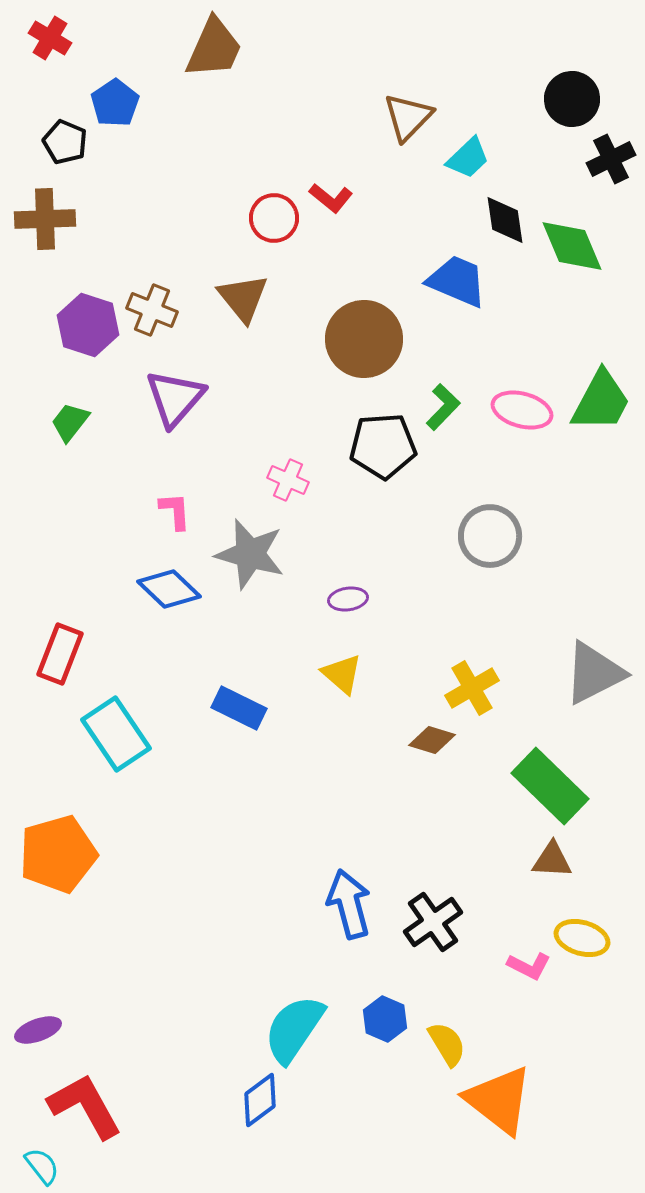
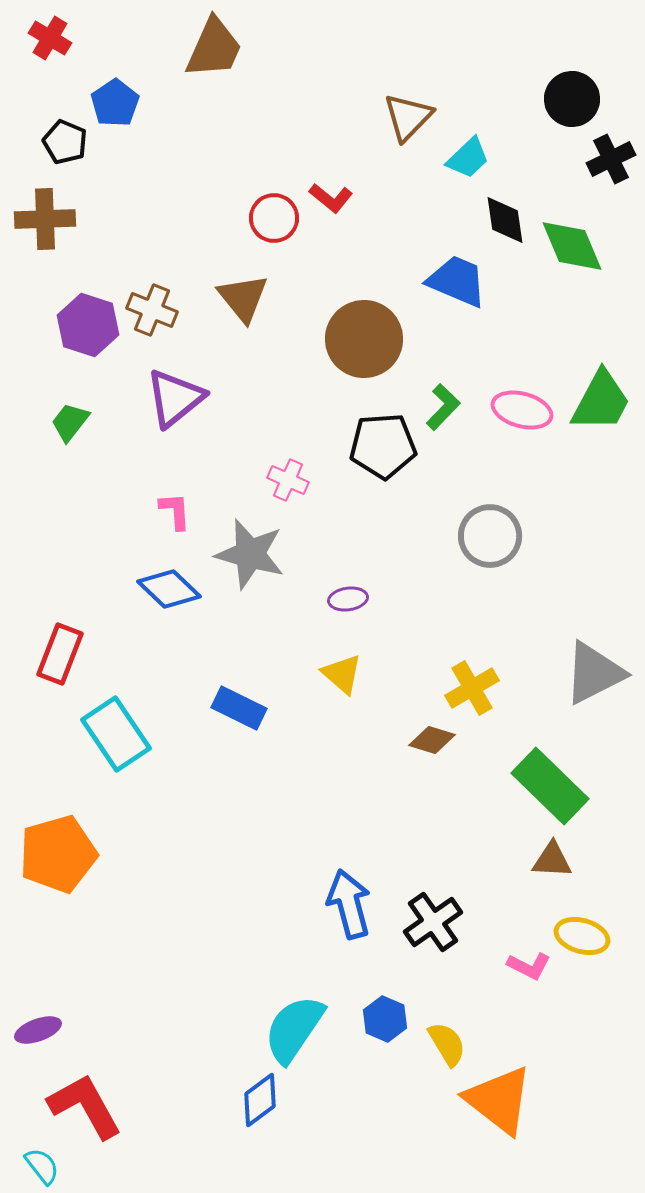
purple triangle at (175, 398): rotated 10 degrees clockwise
yellow ellipse at (582, 938): moved 2 px up
